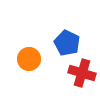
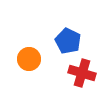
blue pentagon: moved 1 px right, 2 px up
